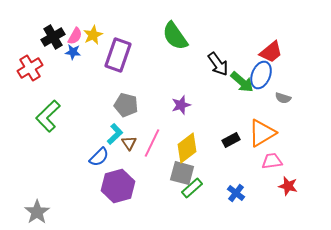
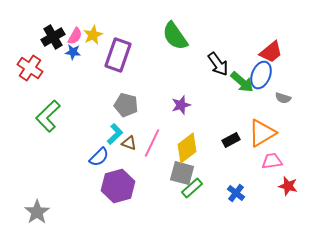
red cross: rotated 25 degrees counterclockwise
brown triangle: rotated 35 degrees counterclockwise
